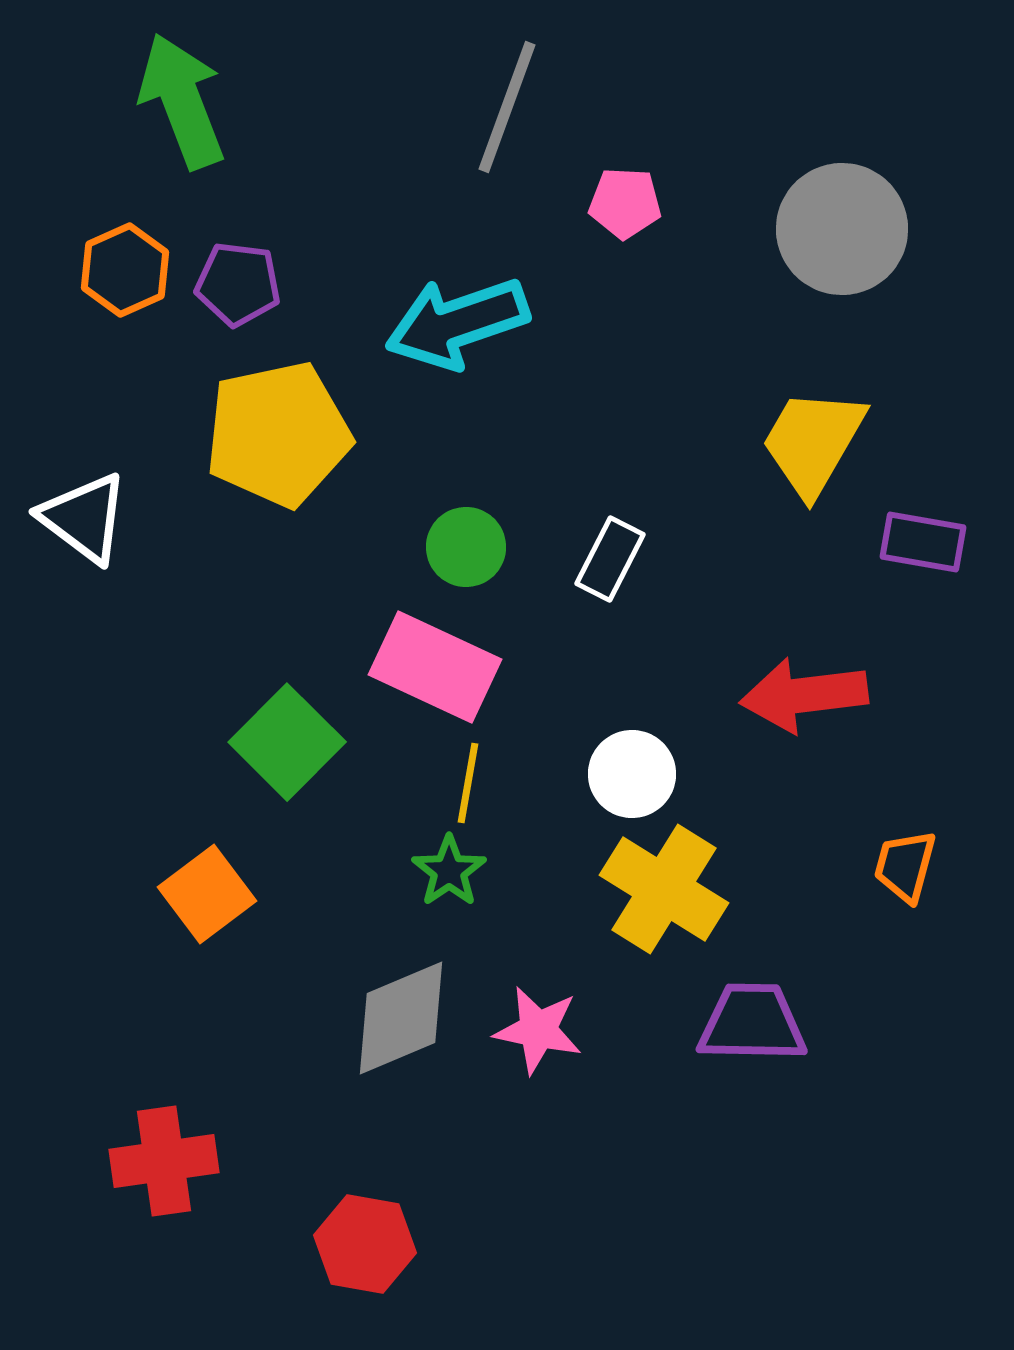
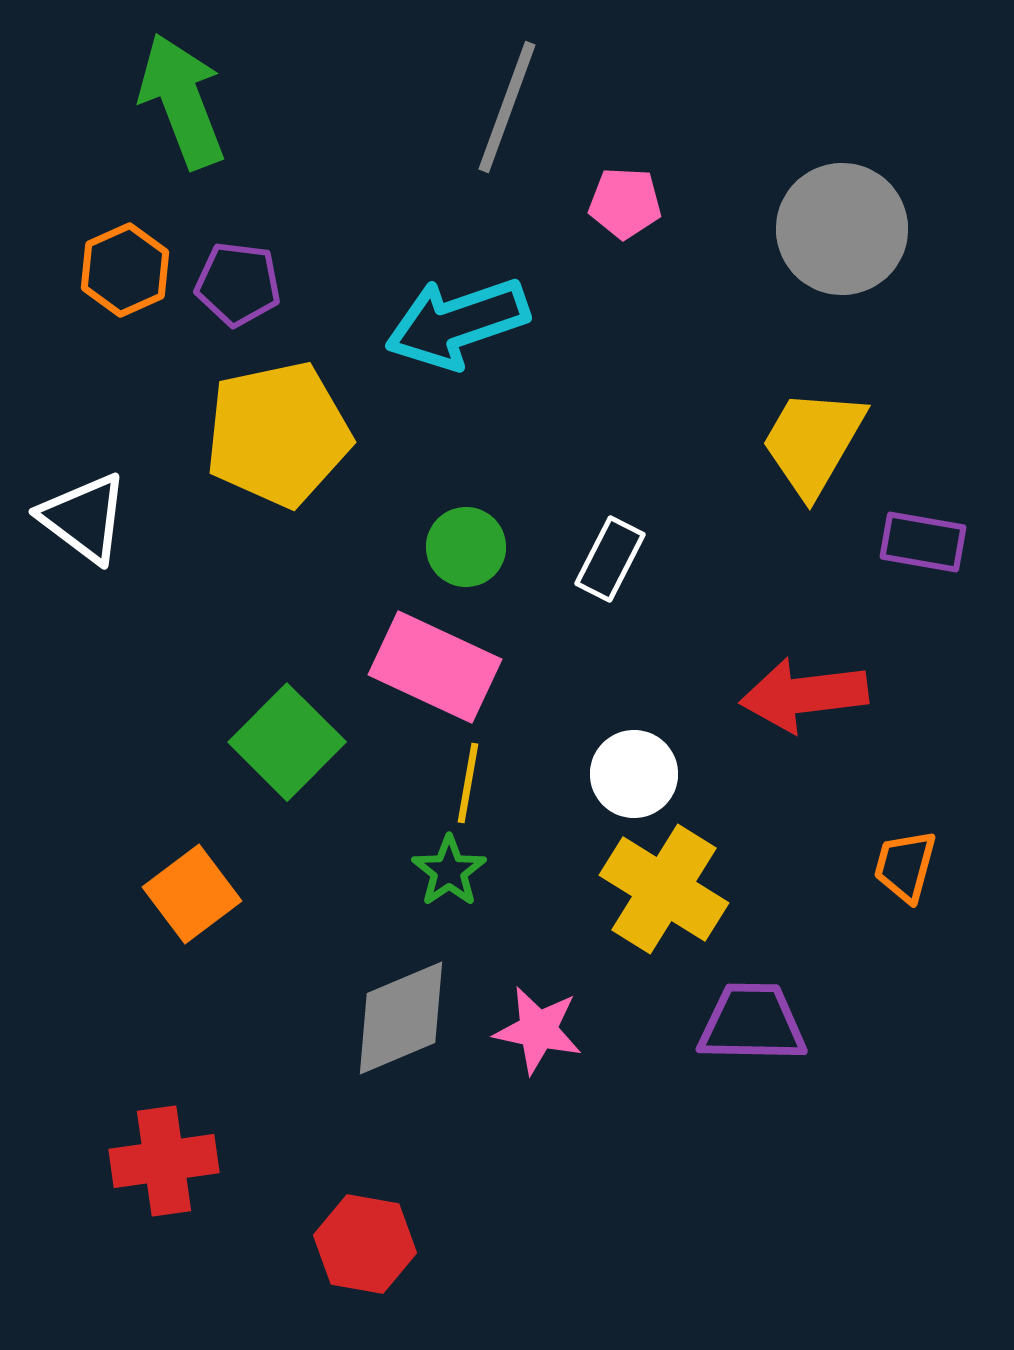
white circle: moved 2 px right
orange square: moved 15 px left
